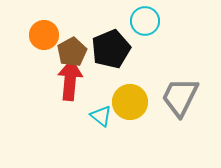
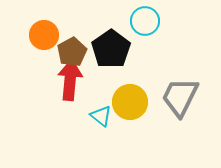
black pentagon: rotated 12 degrees counterclockwise
